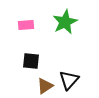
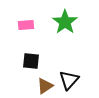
green star: rotated 10 degrees counterclockwise
